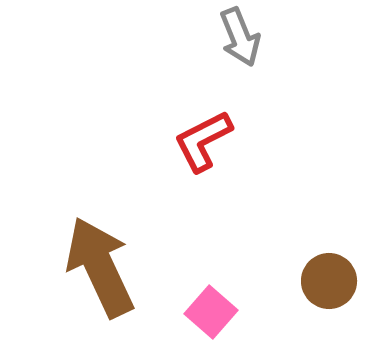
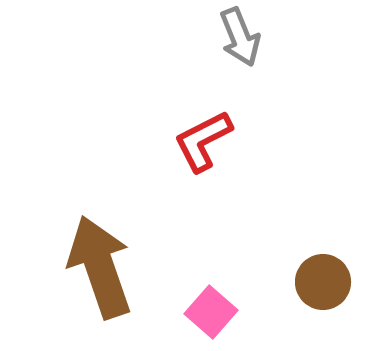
brown arrow: rotated 6 degrees clockwise
brown circle: moved 6 px left, 1 px down
